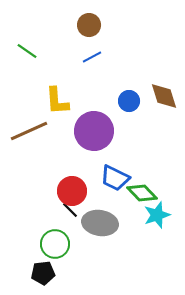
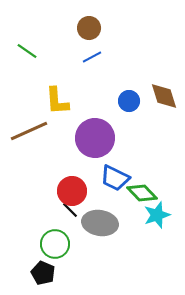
brown circle: moved 3 px down
purple circle: moved 1 px right, 7 px down
black pentagon: rotated 30 degrees clockwise
